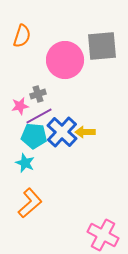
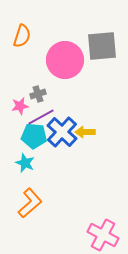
purple line: moved 2 px right, 1 px down
